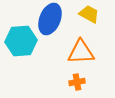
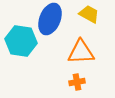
cyan hexagon: rotated 12 degrees clockwise
